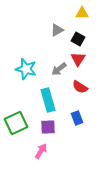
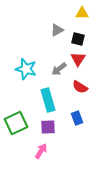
black square: rotated 16 degrees counterclockwise
